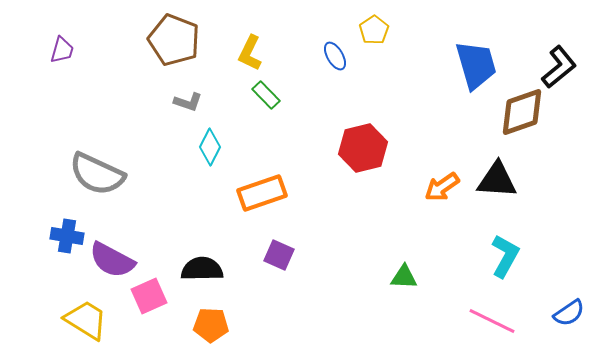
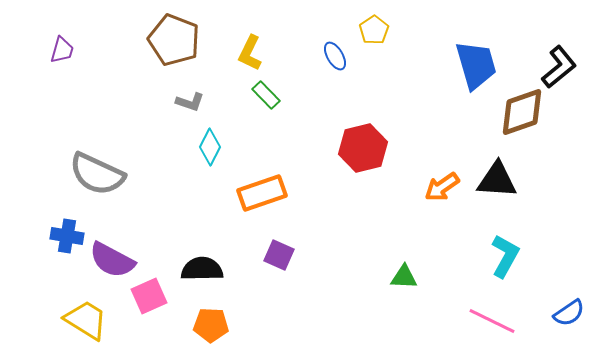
gray L-shape: moved 2 px right
